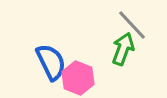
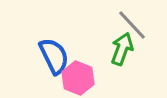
green arrow: moved 1 px left
blue semicircle: moved 3 px right, 6 px up
